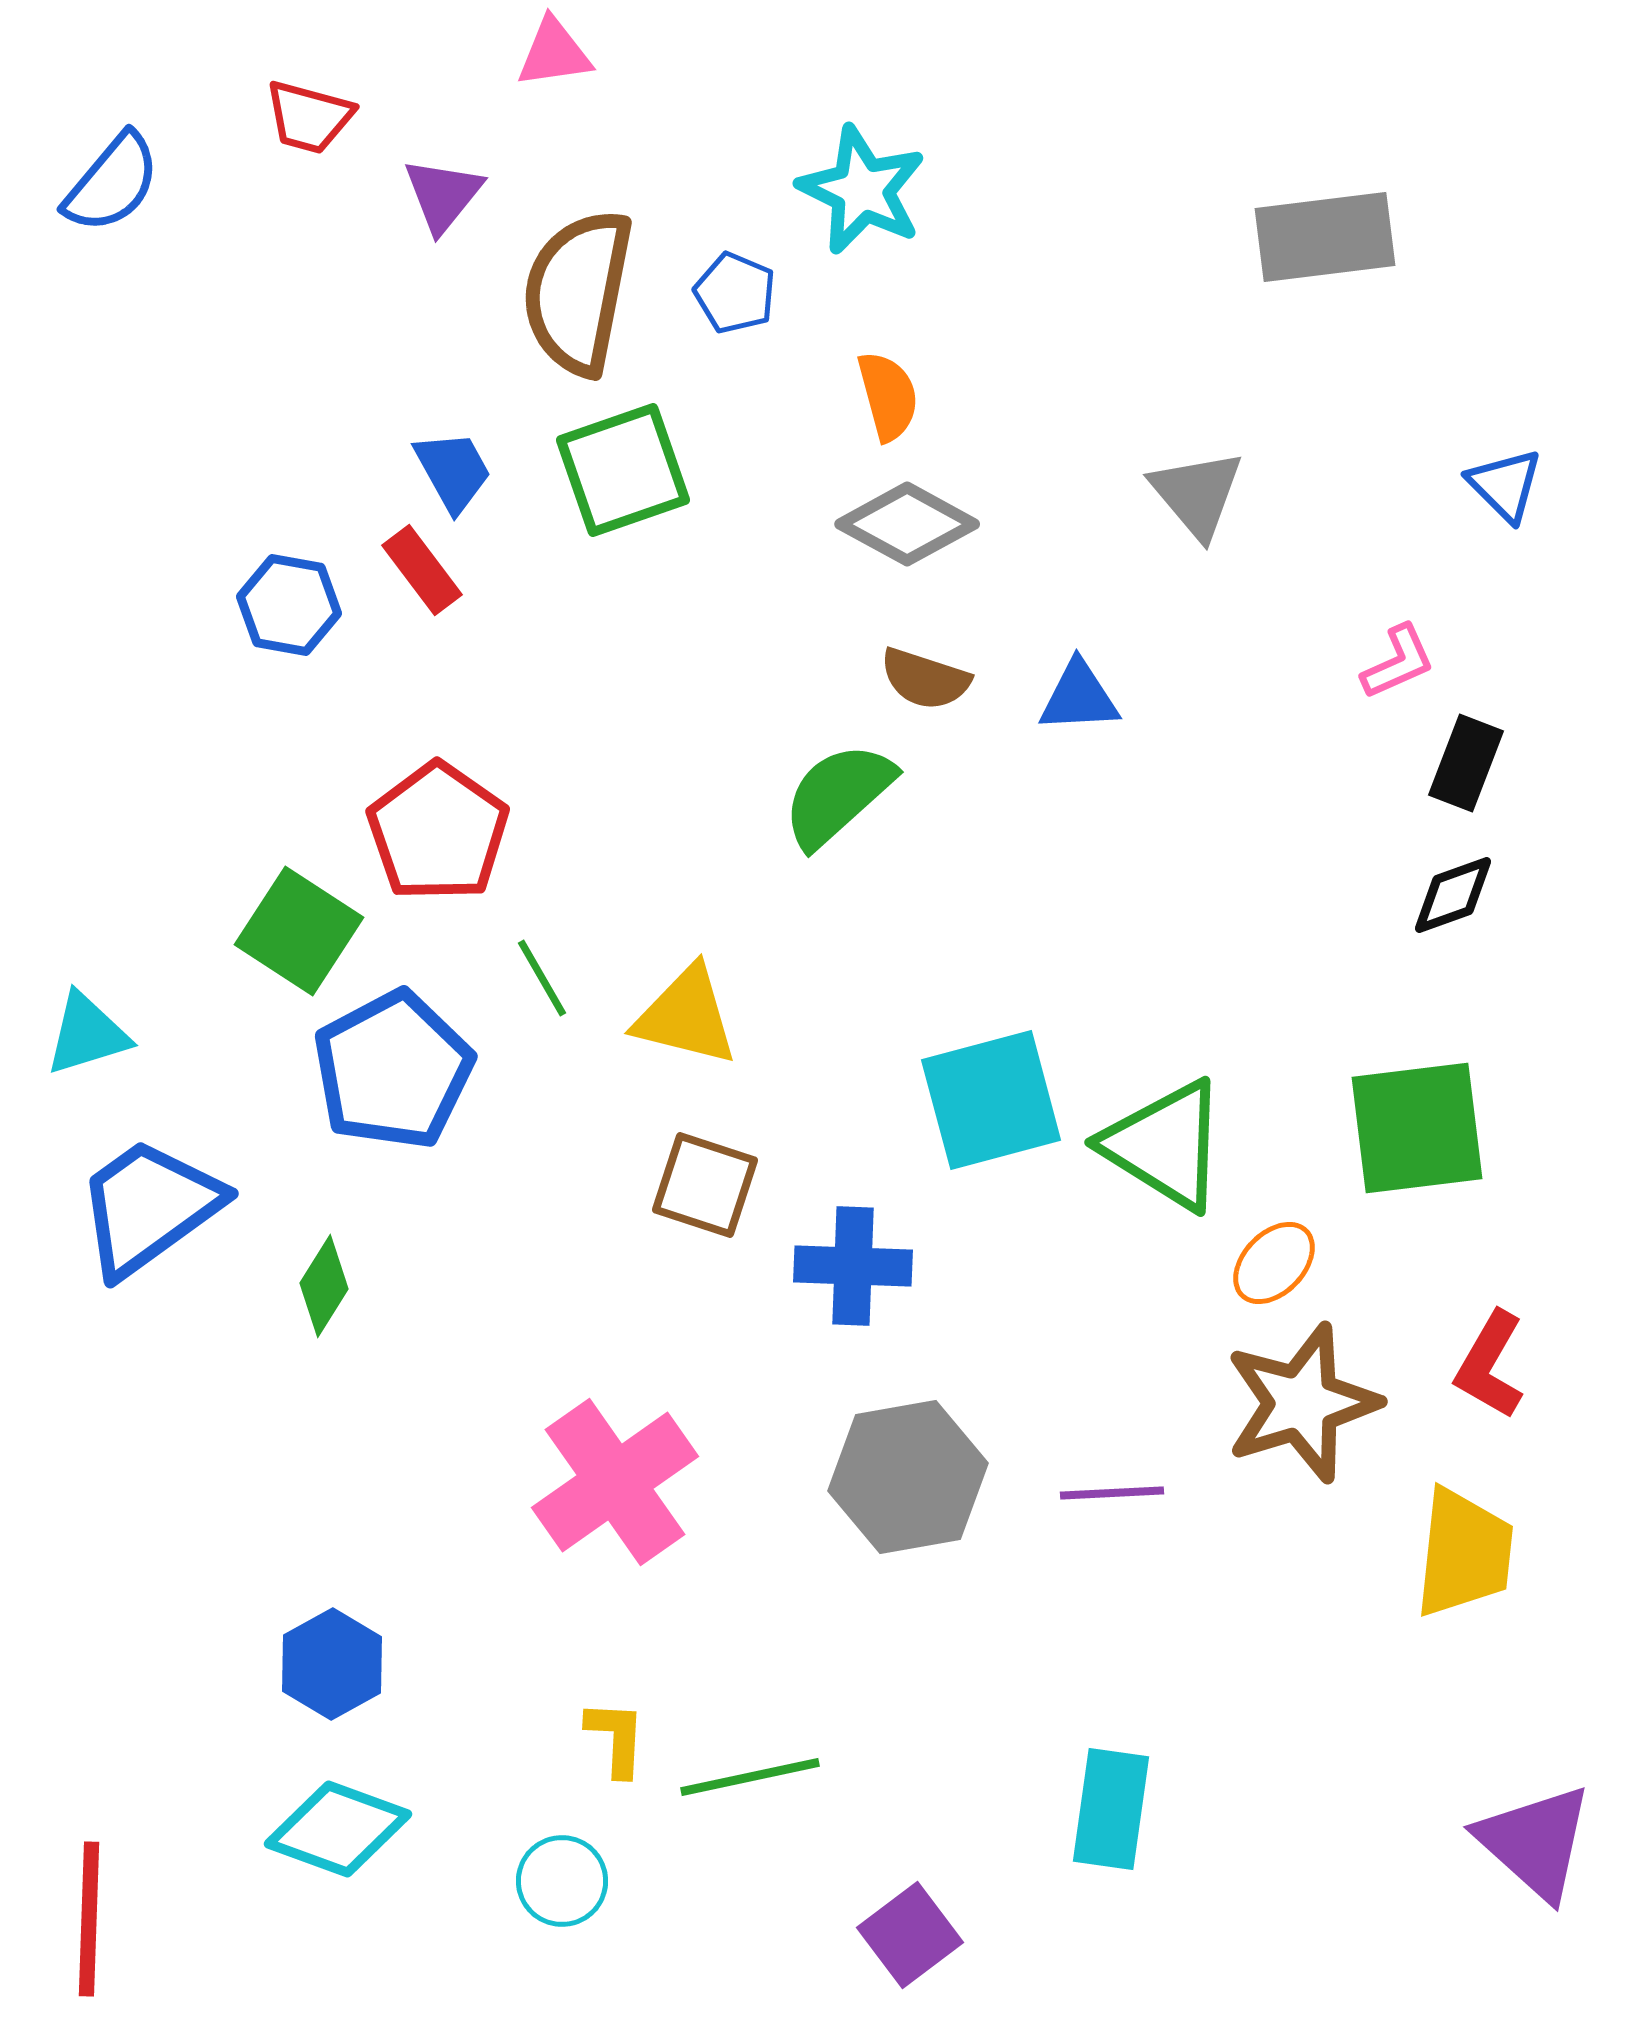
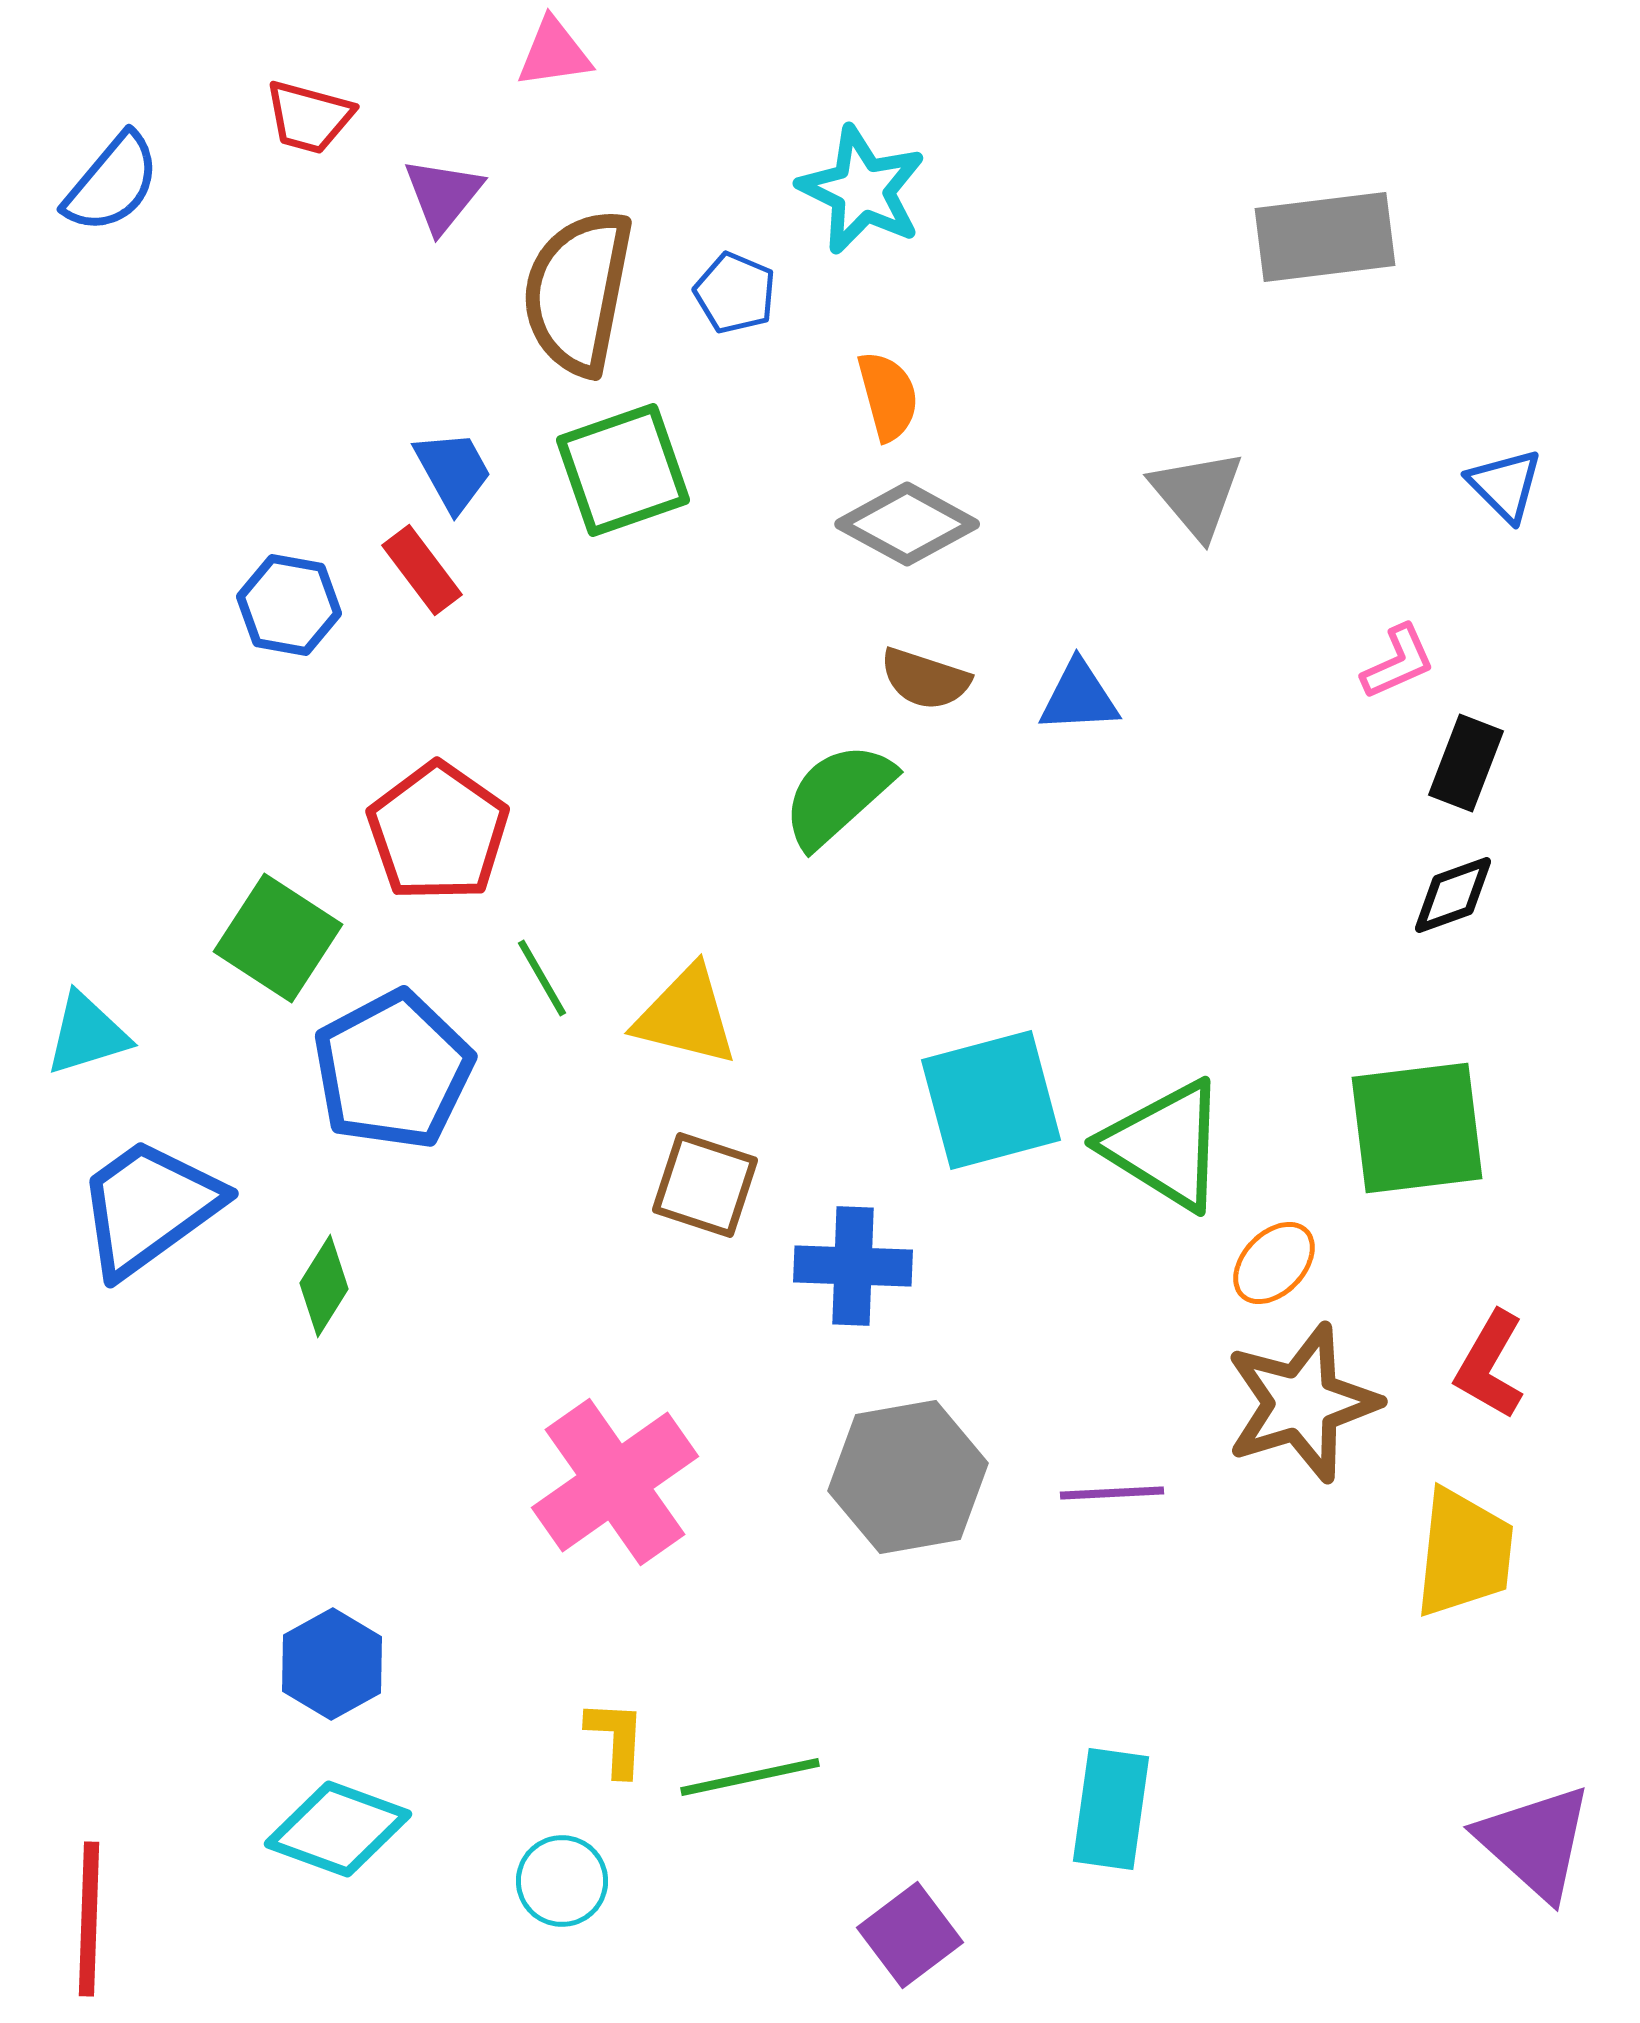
green square at (299, 931): moved 21 px left, 7 px down
